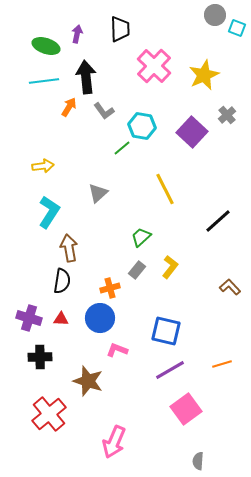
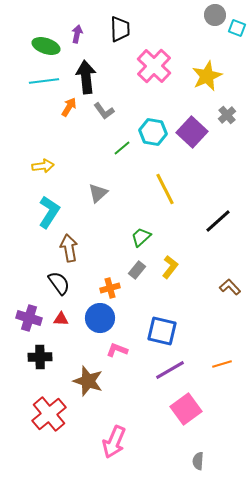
yellow star: moved 3 px right, 1 px down
cyan hexagon: moved 11 px right, 6 px down
black semicircle: moved 3 px left, 2 px down; rotated 45 degrees counterclockwise
blue square: moved 4 px left
